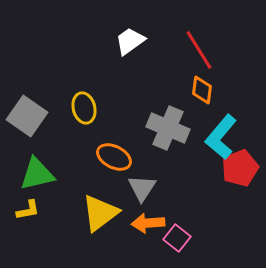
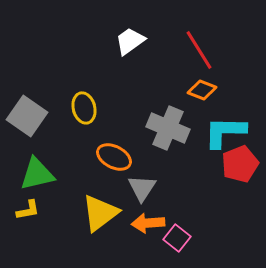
orange diamond: rotated 76 degrees counterclockwise
cyan L-shape: moved 4 px right, 5 px up; rotated 51 degrees clockwise
red pentagon: moved 4 px up
